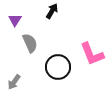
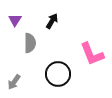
black arrow: moved 10 px down
gray semicircle: rotated 24 degrees clockwise
black circle: moved 7 px down
